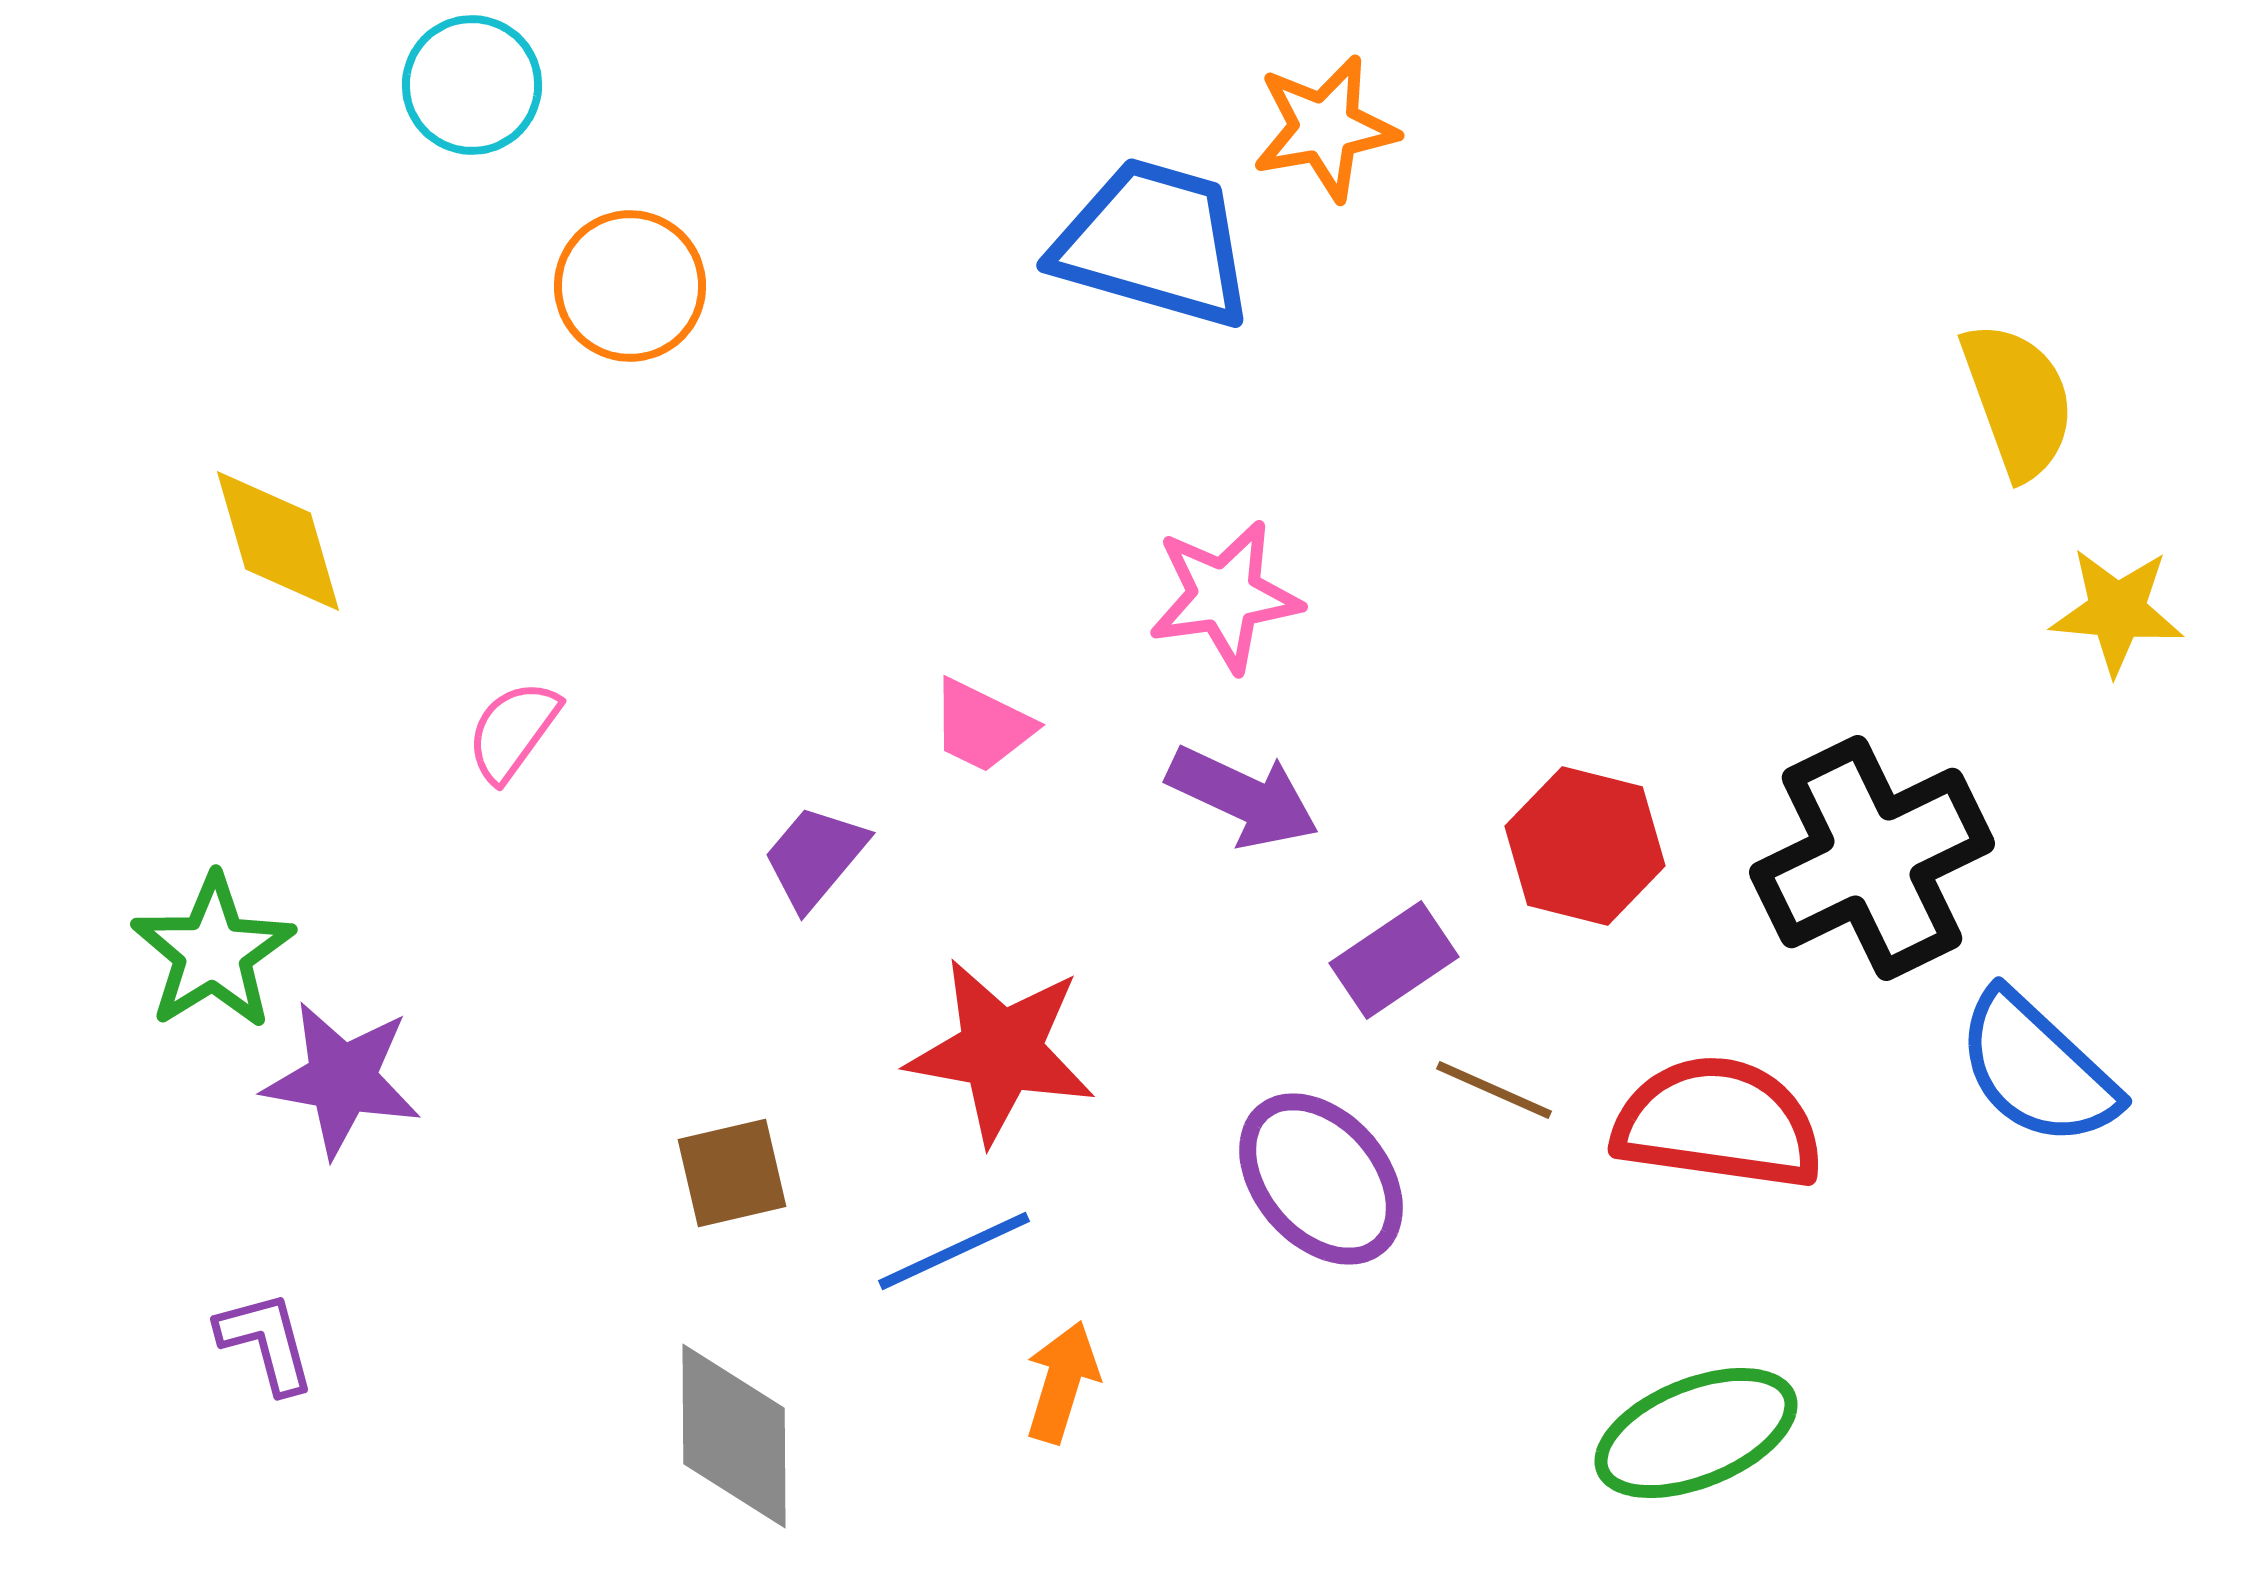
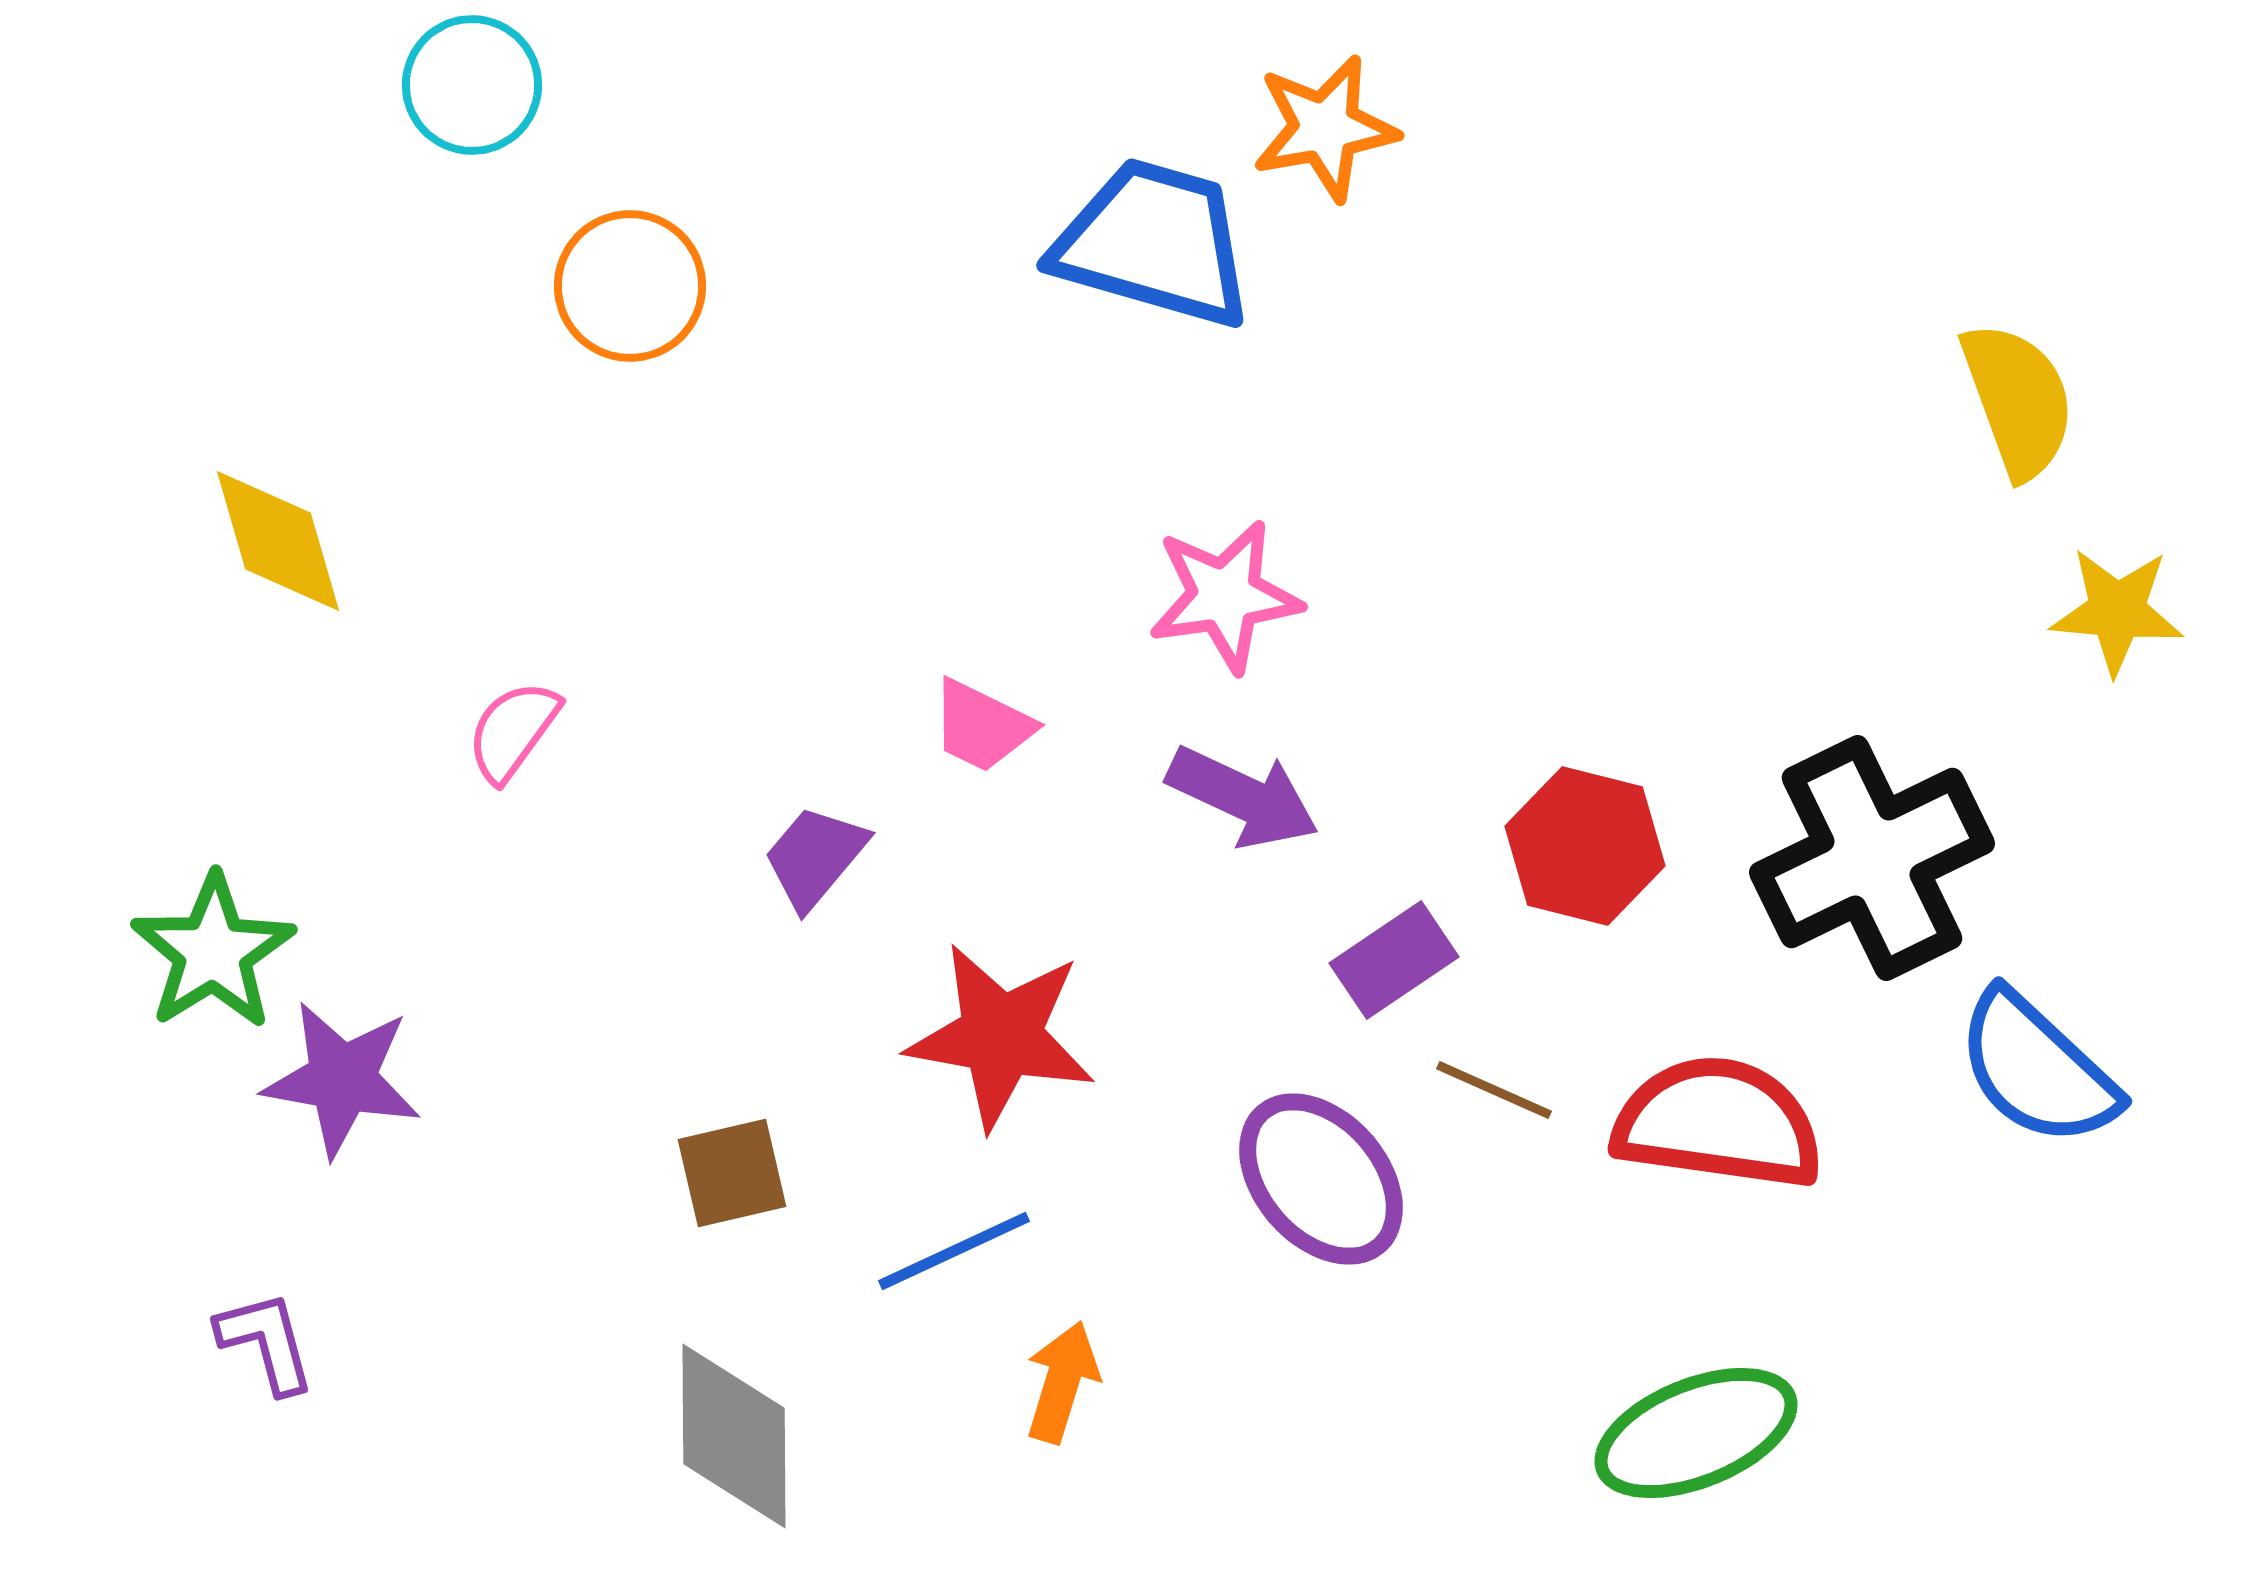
red star: moved 15 px up
